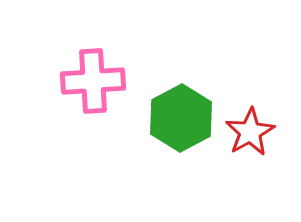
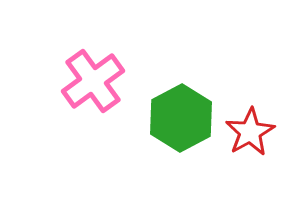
pink cross: rotated 32 degrees counterclockwise
